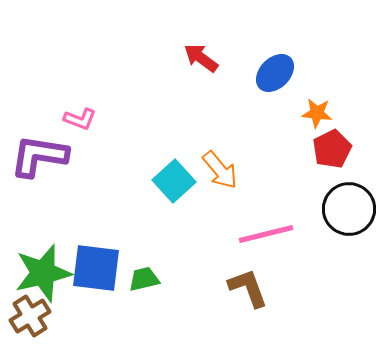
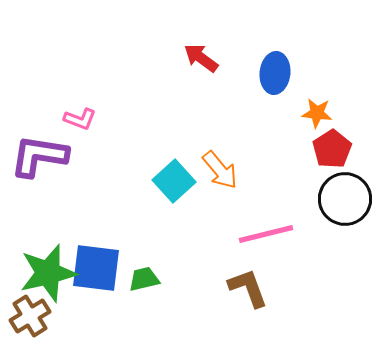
blue ellipse: rotated 39 degrees counterclockwise
red pentagon: rotated 6 degrees counterclockwise
black circle: moved 4 px left, 10 px up
green star: moved 5 px right
